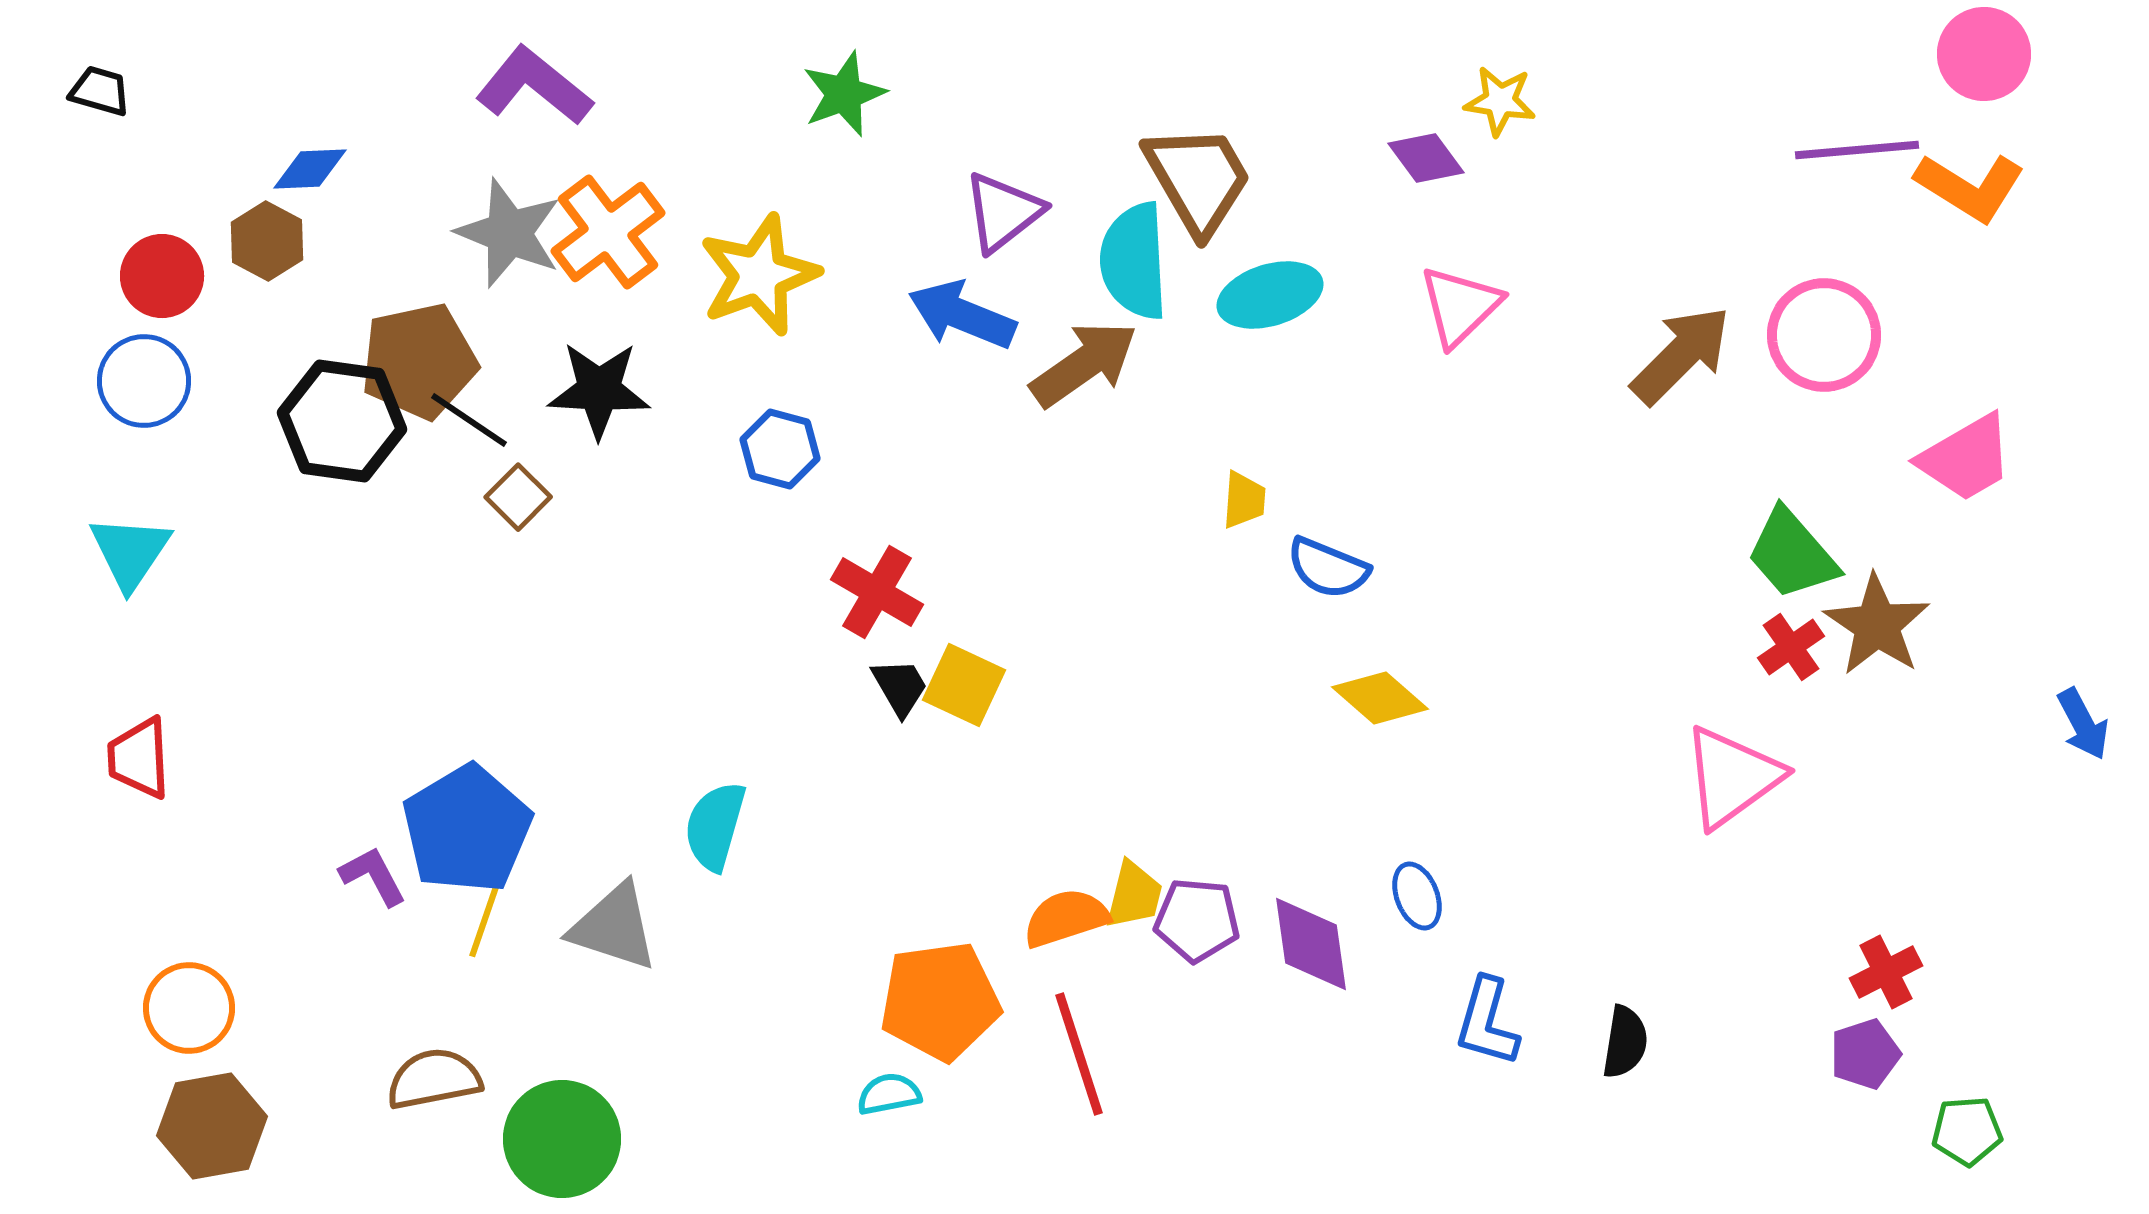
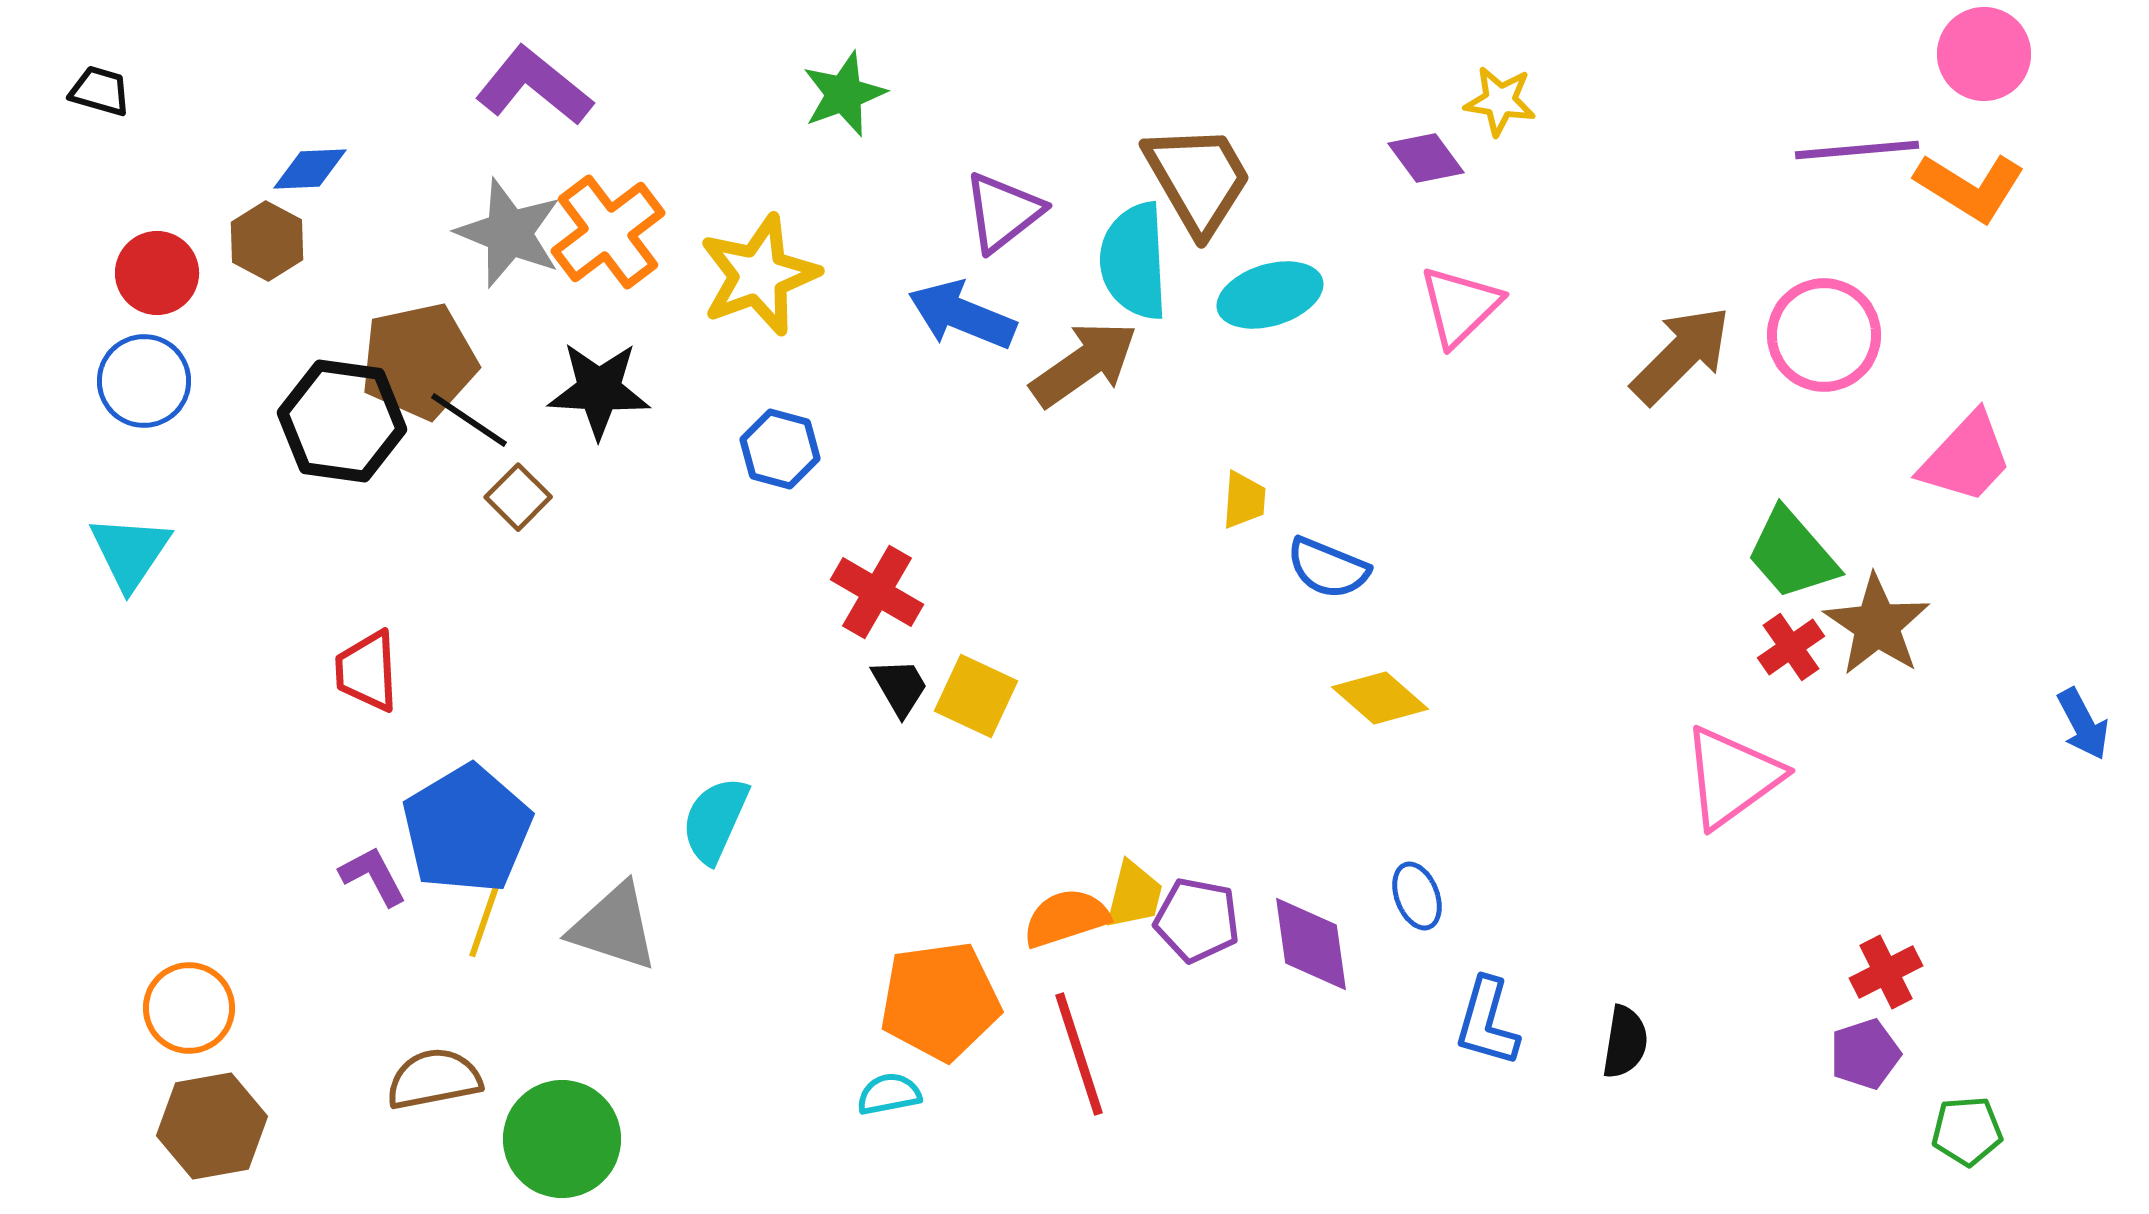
red circle at (162, 276): moved 5 px left, 3 px up
pink trapezoid at (1966, 458): rotated 17 degrees counterclockwise
yellow square at (964, 685): moved 12 px right, 11 px down
red trapezoid at (139, 758): moved 228 px right, 87 px up
cyan semicircle at (715, 826): moved 6 px up; rotated 8 degrees clockwise
purple pentagon at (1197, 920): rotated 6 degrees clockwise
